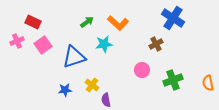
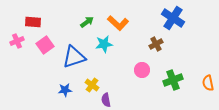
red rectangle: rotated 21 degrees counterclockwise
pink square: moved 2 px right
